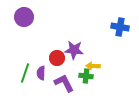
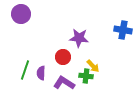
purple circle: moved 3 px left, 3 px up
blue cross: moved 3 px right, 3 px down
purple star: moved 5 px right, 12 px up
red circle: moved 6 px right, 1 px up
yellow arrow: rotated 136 degrees counterclockwise
green line: moved 3 px up
purple L-shape: rotated 30 degrees counterclockwise
